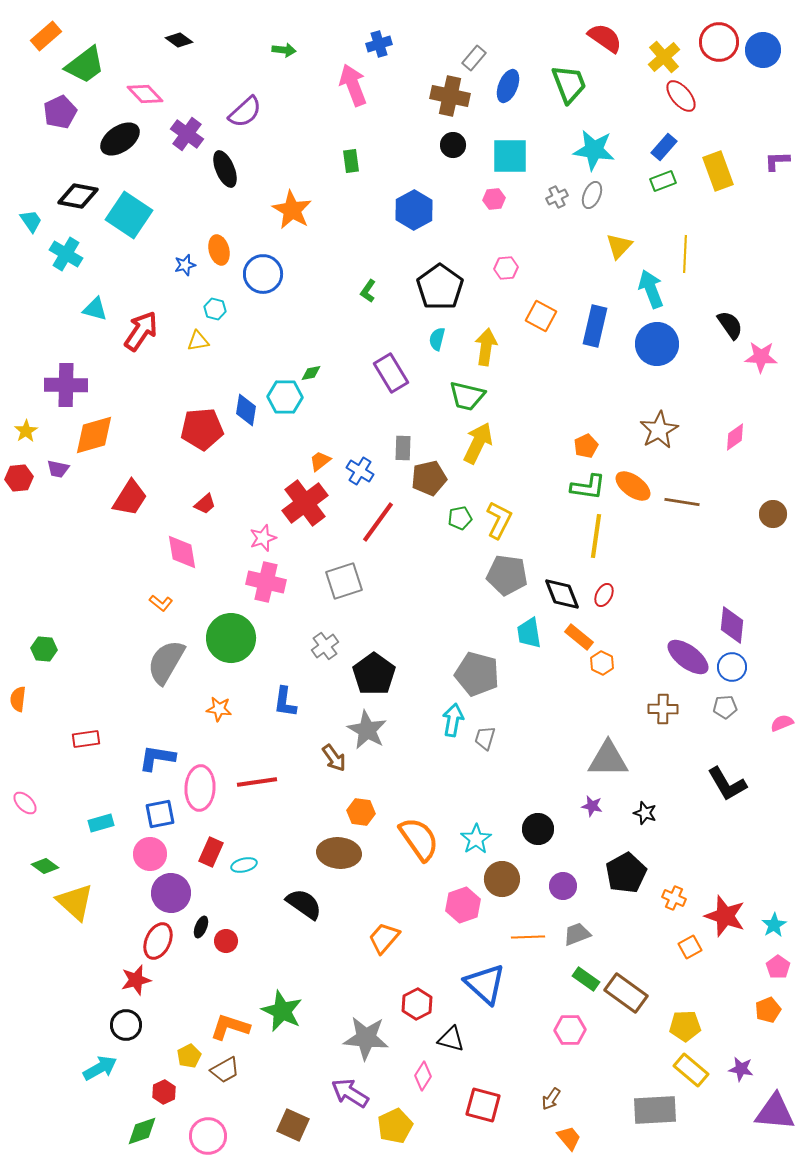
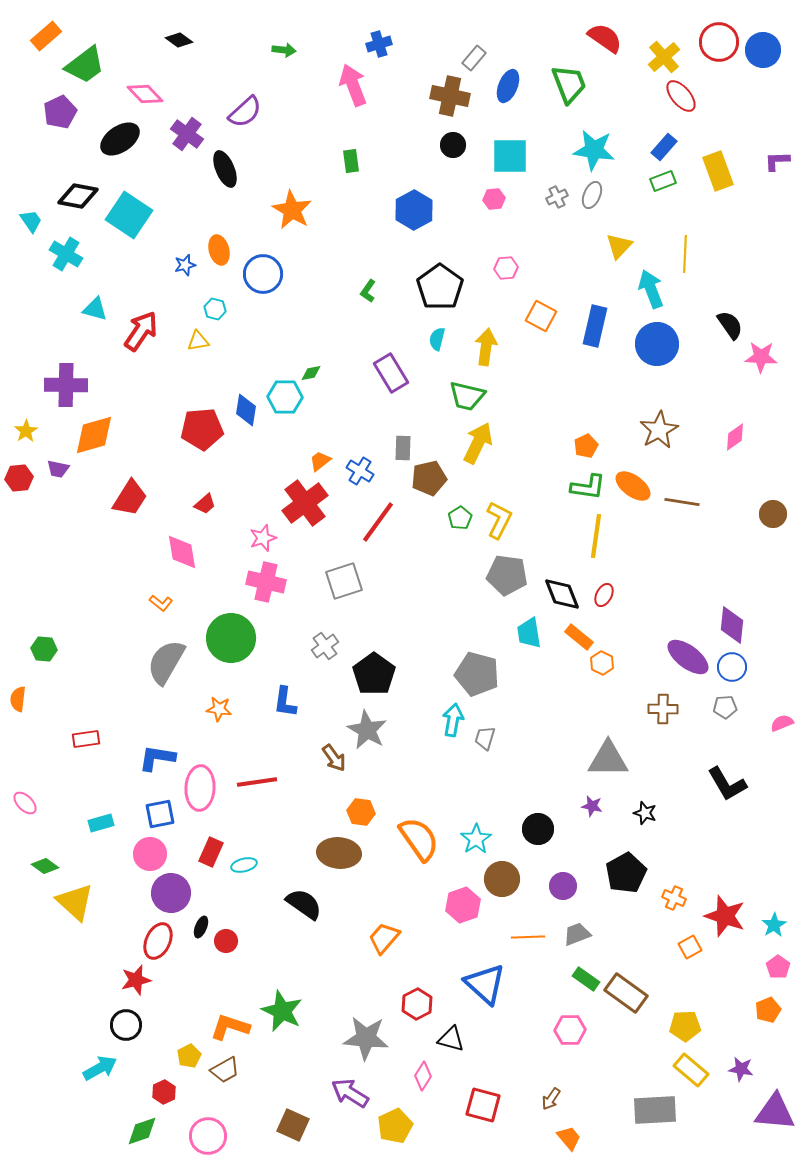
green pentagon at (460, 518): rotated 20 degrees counterclockwise
